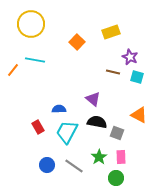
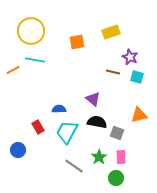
yellow circle: moved 7 px down
orange square: rotated 35 degrees clockwise
orange line: rotated 24 degrees clockwise
orange triangle: rotated 42 degrees counterclockwise
blue circle: moved 29 px left, 15 px up
